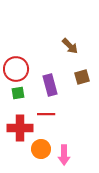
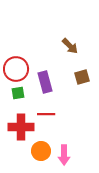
purple rectangle: moved 5 px left, 3 px up
red cross: moved 1 px right, 1 px up
orange circle: moved 2 px down
